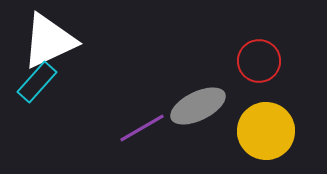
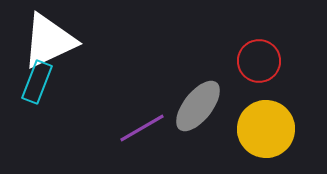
cyan rectangle: rotated 21 degrees counterclockwise
gray ellipse: rotated 26 degrees counterclockwise
yellow circle: moved 2 px up
